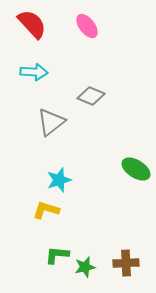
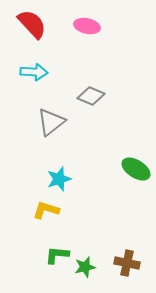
pink ellipse: rotated 40 degrees counterclockwise
cyan star: moved 1 px up
brown cross: moved 1 px right; rotated 15 degrees clockwise
